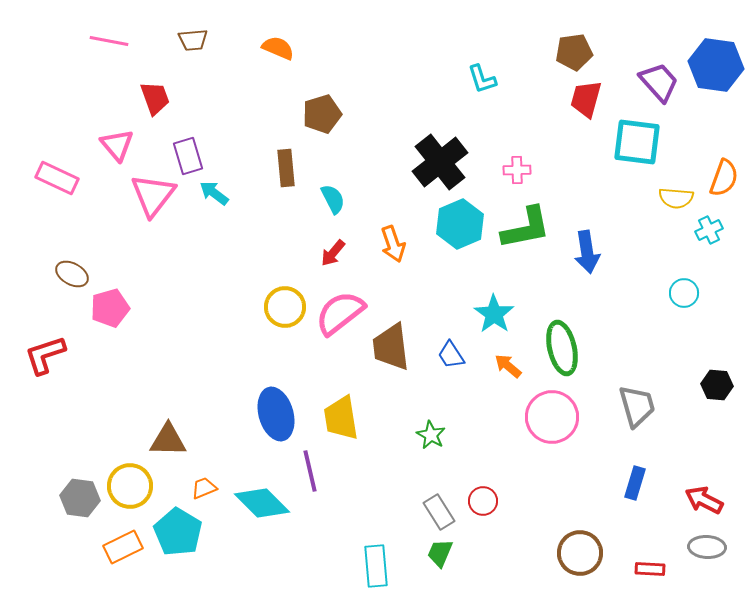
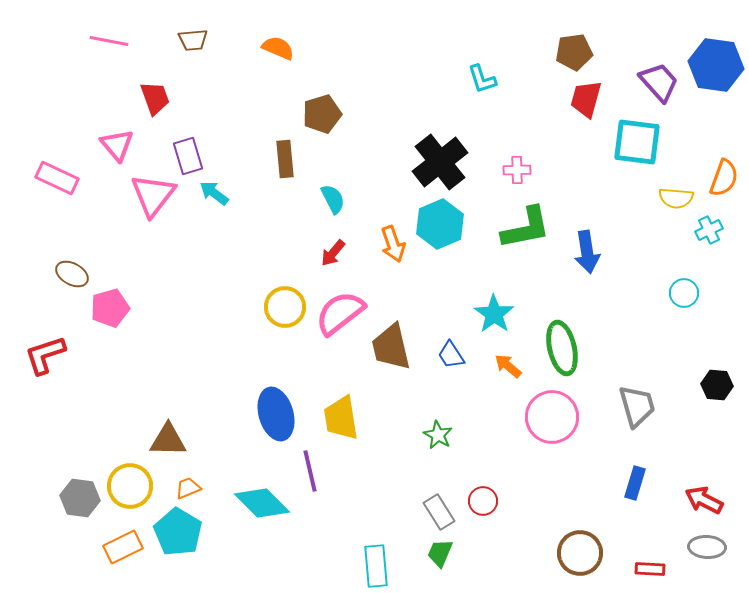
brown rectangle at (286, 168): moved 1 px left, 9 px up
cyan hexagon at (460, 224): moved 20 px left
brown trapezoid at (391, 347): rotated 6 degrees counterclockwise
green star at (431, 435): moved 7 px right
orange trapezoid at (204, 488): moved 16 px left
